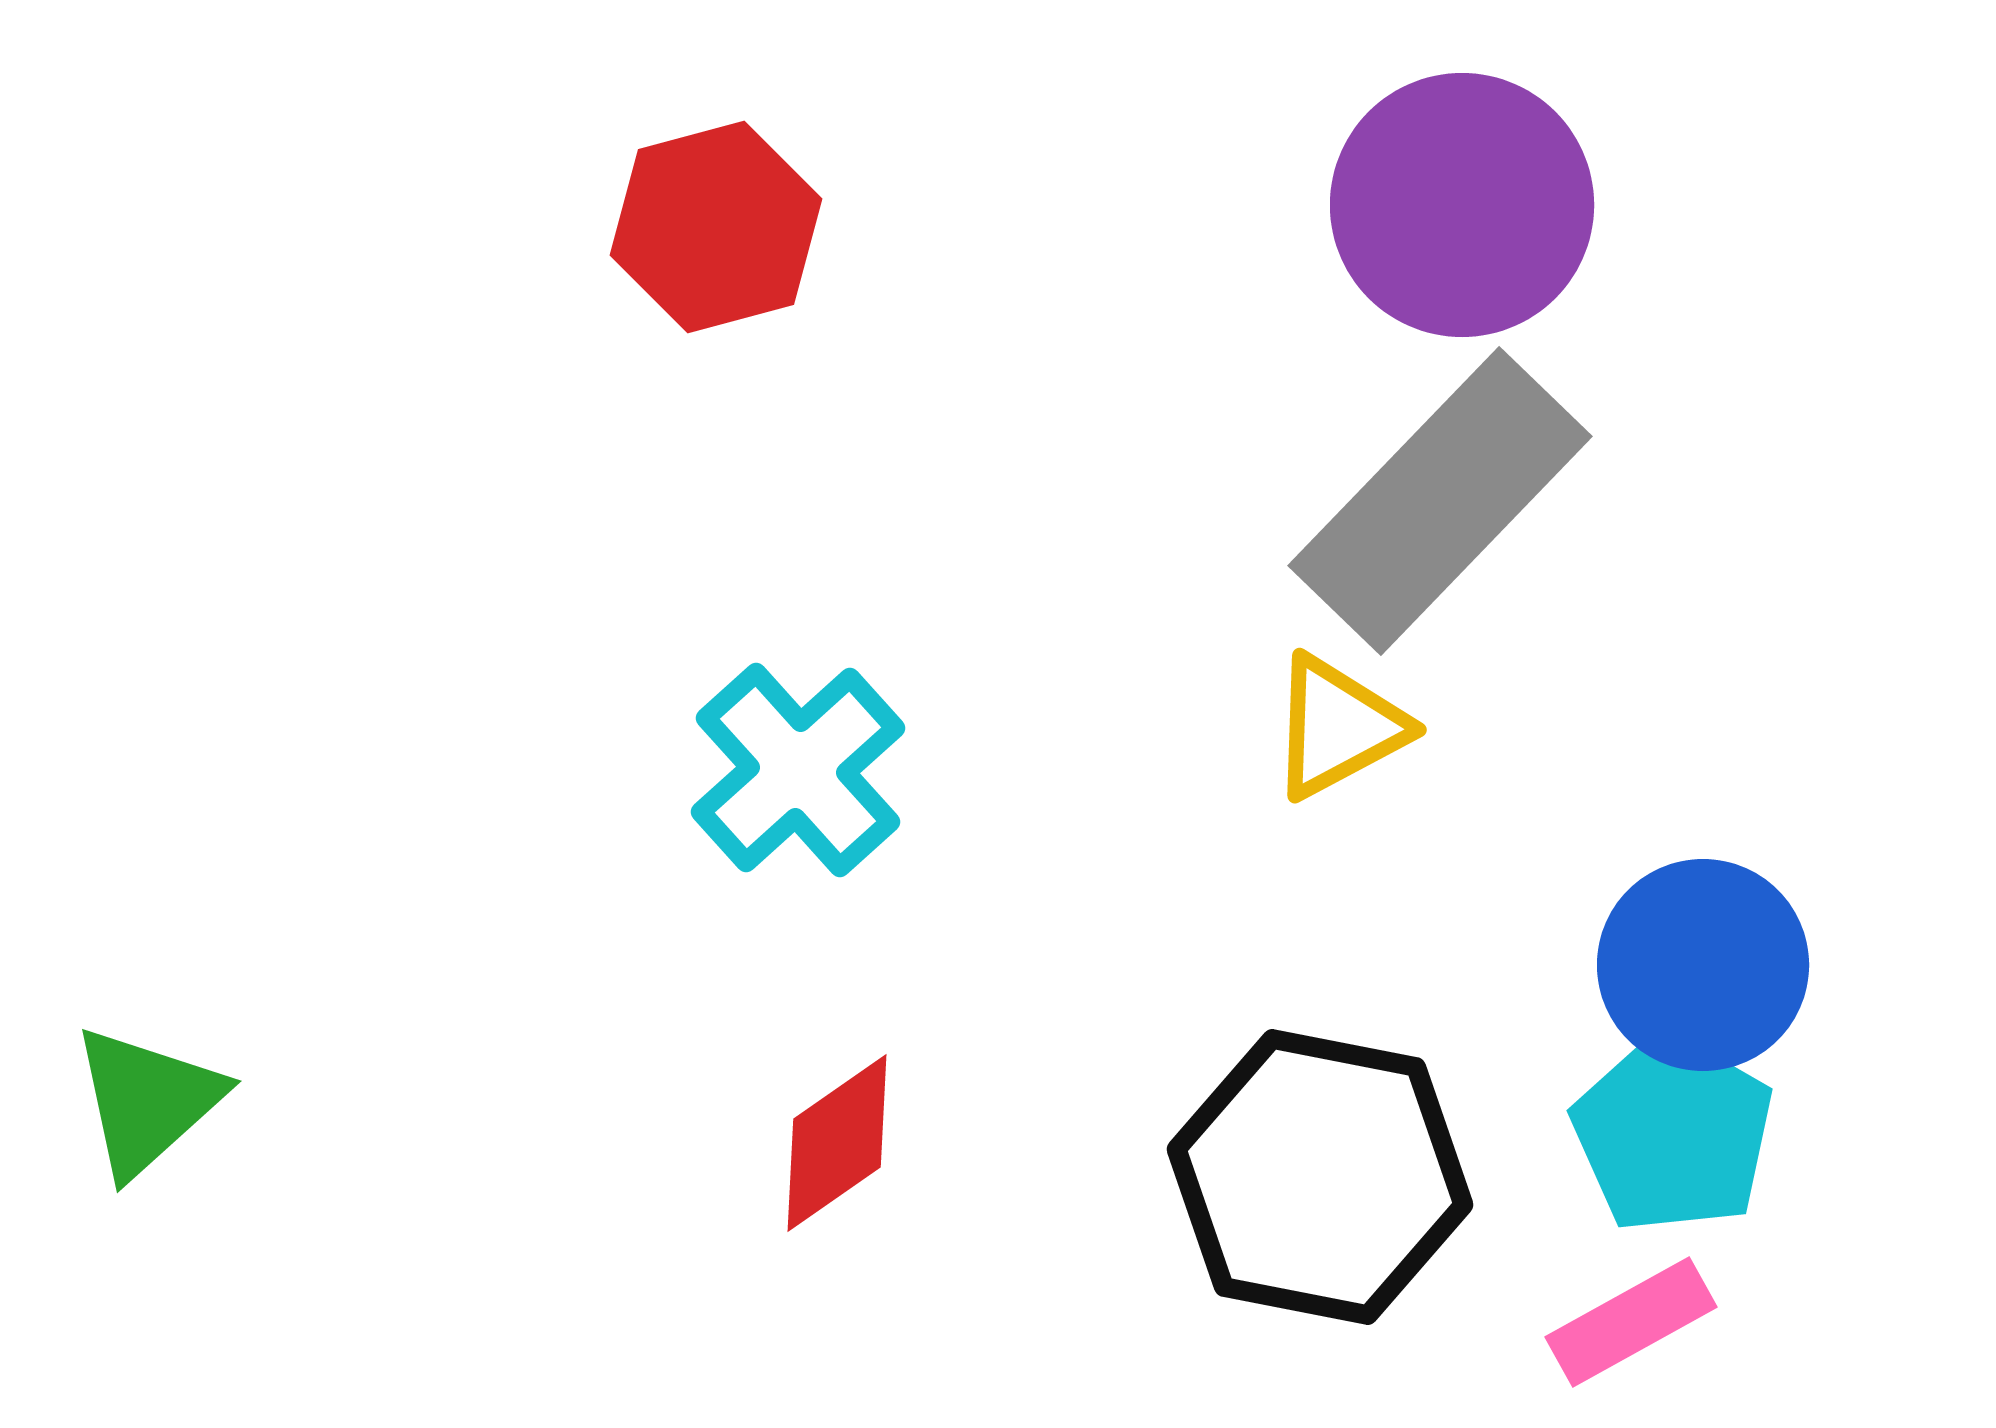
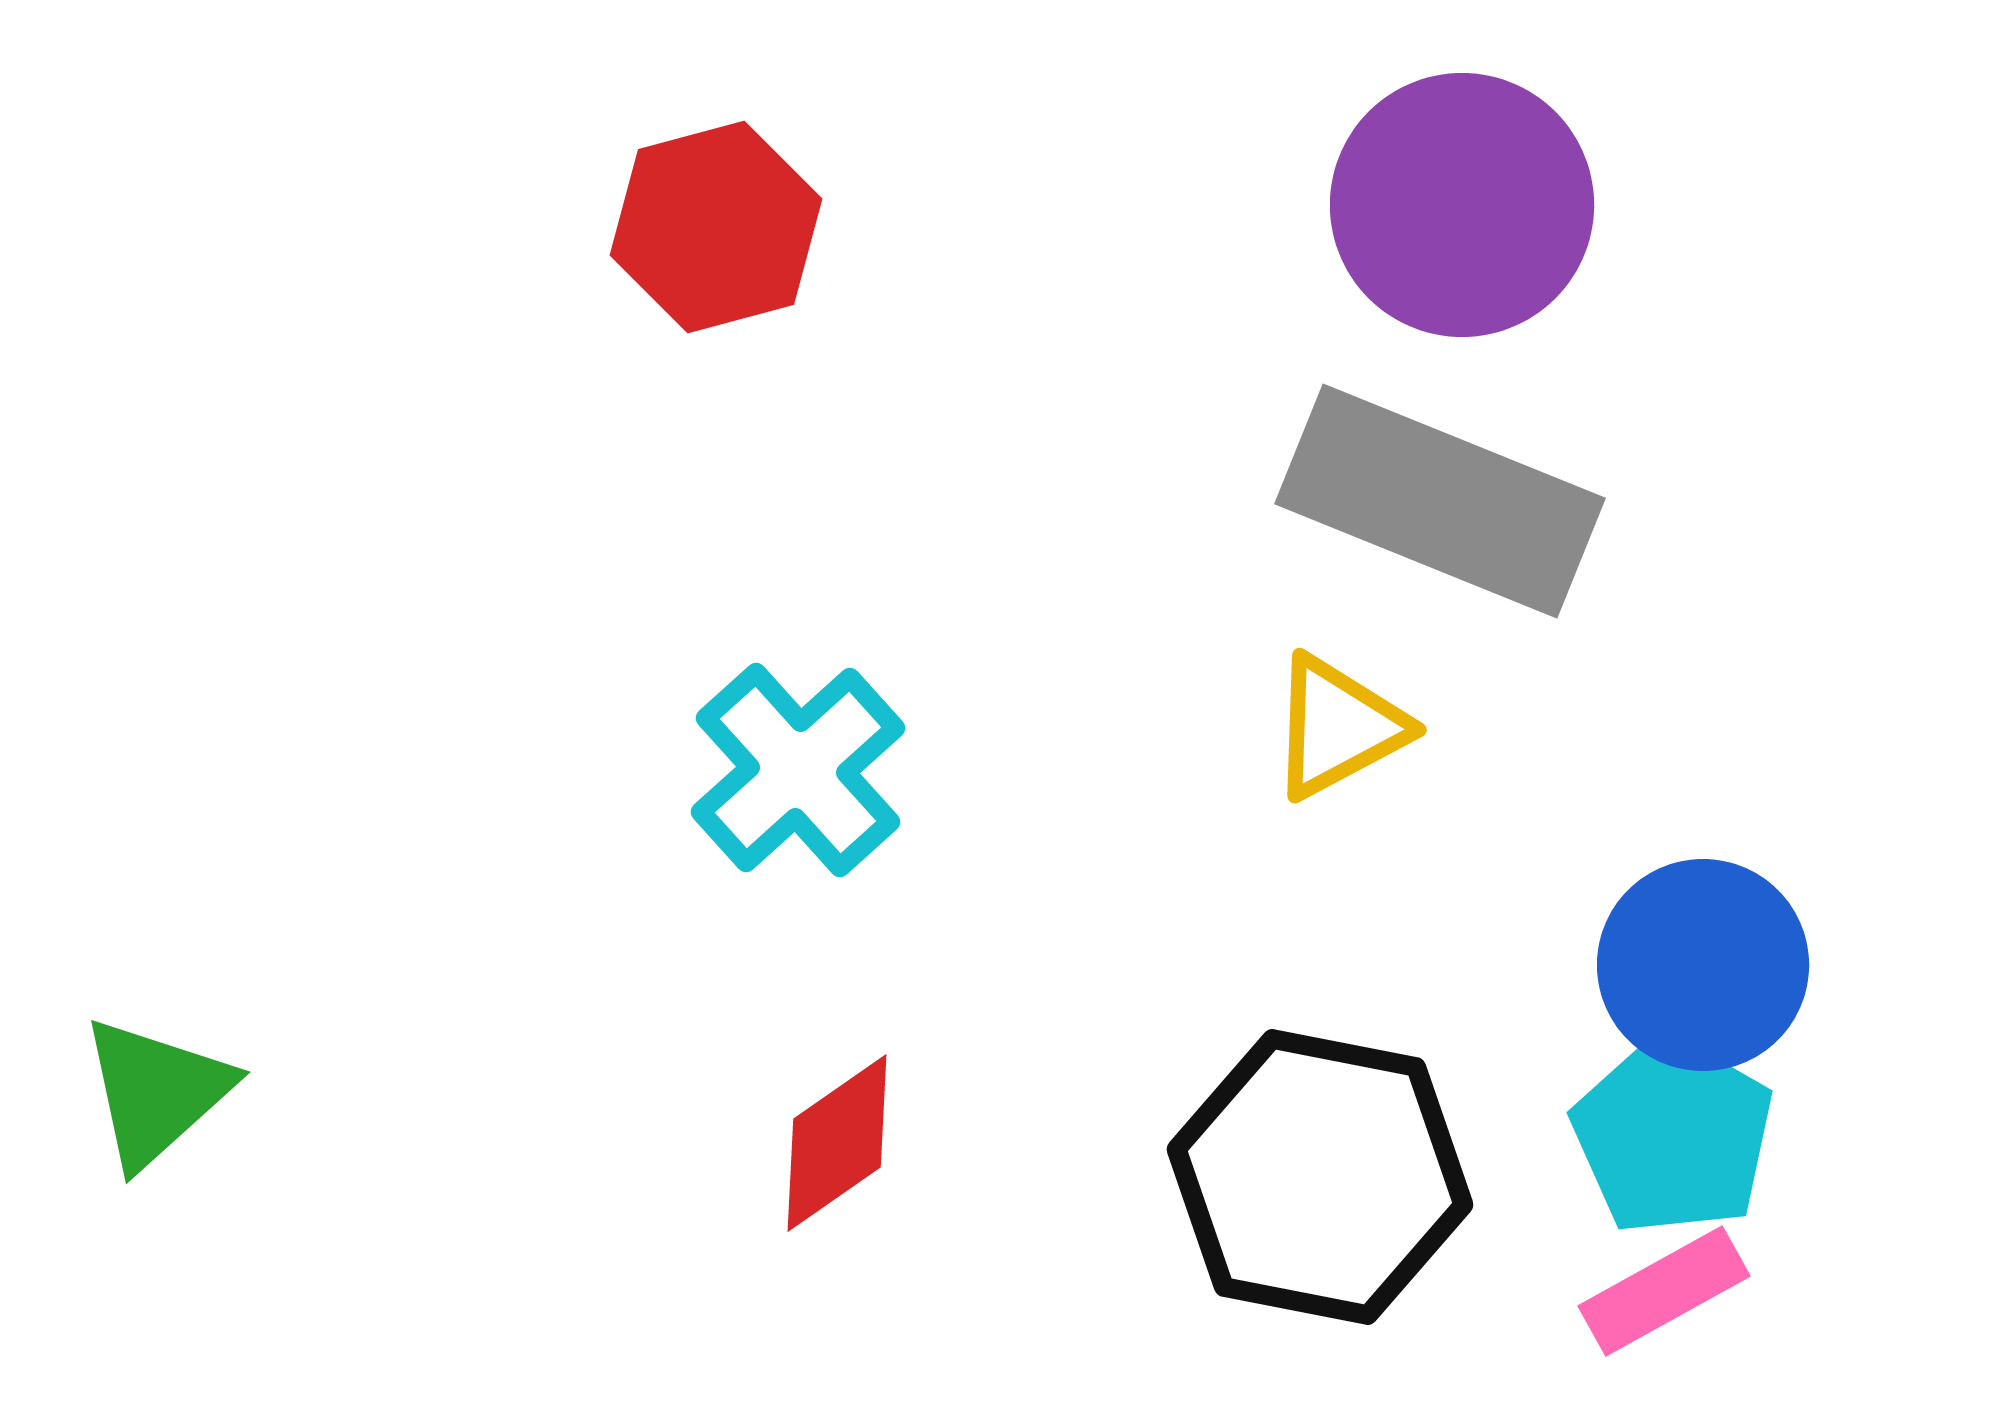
gray rectangle: rotated 68 degrees clockwise
green triangle: moved 9 px right, 9 px up
cyan pentagon: moved 2 px down
pink rectangle: moved 33 px right, 31 px up
